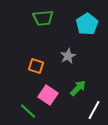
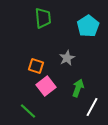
green trapezoid: rotated 90 degrees counterclockwise
cyan pentagon: moved 1 px right, 2 px down
gray star: moved 1 px left, 2 px down
green arrow: rotated 24 degrees counterclockwise
pink square: moved 2 px left, 9 px up; rotated 18 degrees clockwise
white line: moved 2 px left, 3 px up
